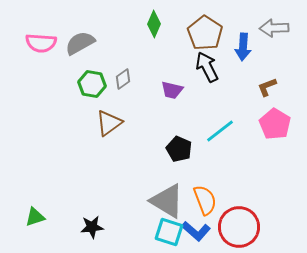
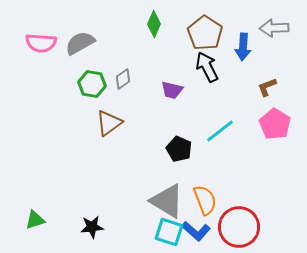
green triangle: moved 3 px down
